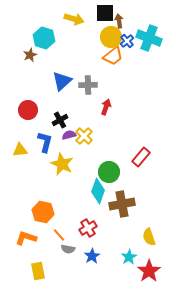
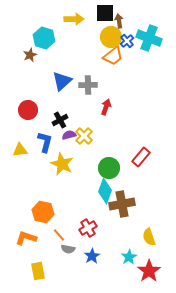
yellow arrow: rotated 18 degrees counterclockwise
green circle: moved 4 px up
cyan diamond: moved 7 px right
